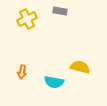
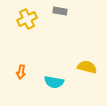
yellow semicircle: moved 7 px right
orange arrow: moved 1 px left
